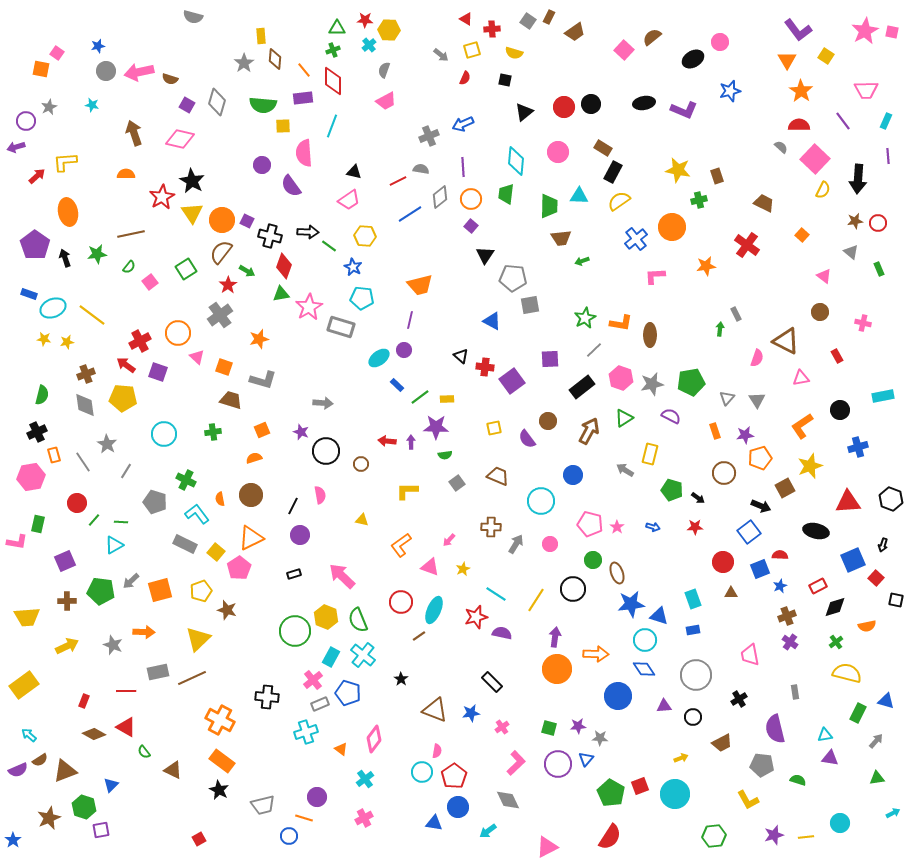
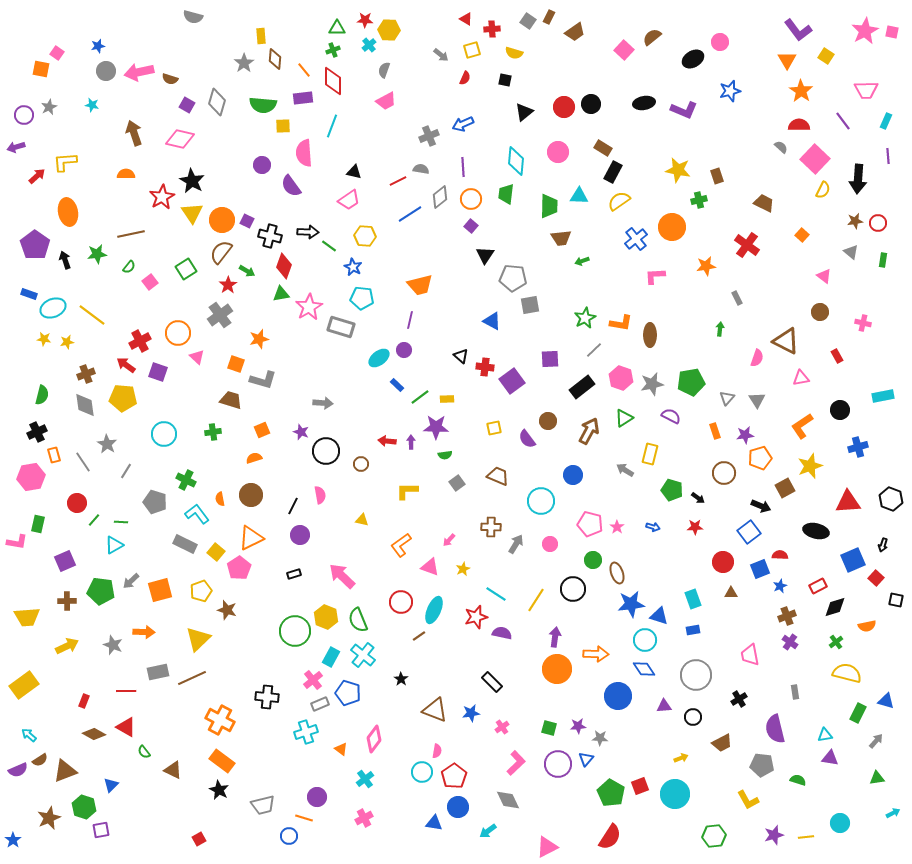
purple circle at (26, 121): moved 2 px left, 6 px up
black arrow at (65, 258): moved 2 px down
green rectangle at (879, 269): moved 4 px right, 9 px up; rotated 32 degrees clockwise
gray rectangle at (736, 314): moved 1 px right, 16 px up
orange square at (224, 367): moved 12 px right, 3 px up
